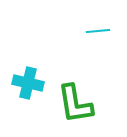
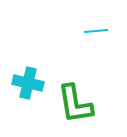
cyan line: moved 2 px left
